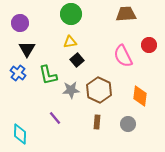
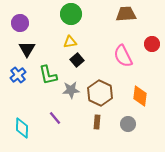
red circle: moved 3 px right, 1 px up
blue cross: moved 2 px down; rotated 14 degrees clockwise
brown hexagon: moved 1 px right, 3 px down
cyan diamond: moved 2 px right, 6 px up
